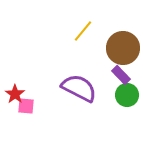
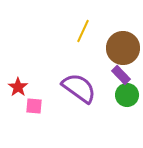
yellow line: rotated 15 degrees counterclockwise
purple semicircle: rotated 9 degrees clockwise
red star: moved 3 px right, 7 px up
pink square: moved 8 px right
